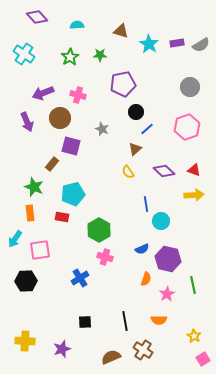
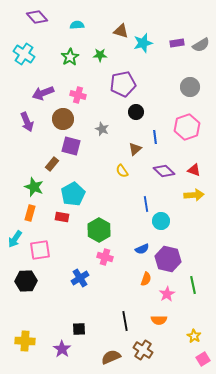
cyan star at (149, 44): moved 6 px left, 1 px up; rotated 24 degrees clockwise
brown circle at (60, 118): moved 3 px right, 1 px down
blue line at (147, 129): moved 8 px right, 8 px down; rotated 56 degrees counterclockwise
yellow semicircle at (128, 172): moved 6 px left, 1 px up
cyan pentagon at (73, 194): rotated 15 degrees counterclockwise
orange rectangle at (30, 213): rotated 21 degrees clockwise
black square at (85, 322): moved 6 px left, 7 px down
purple star at (62, 349): rotated 18 degrees counterclockwise
